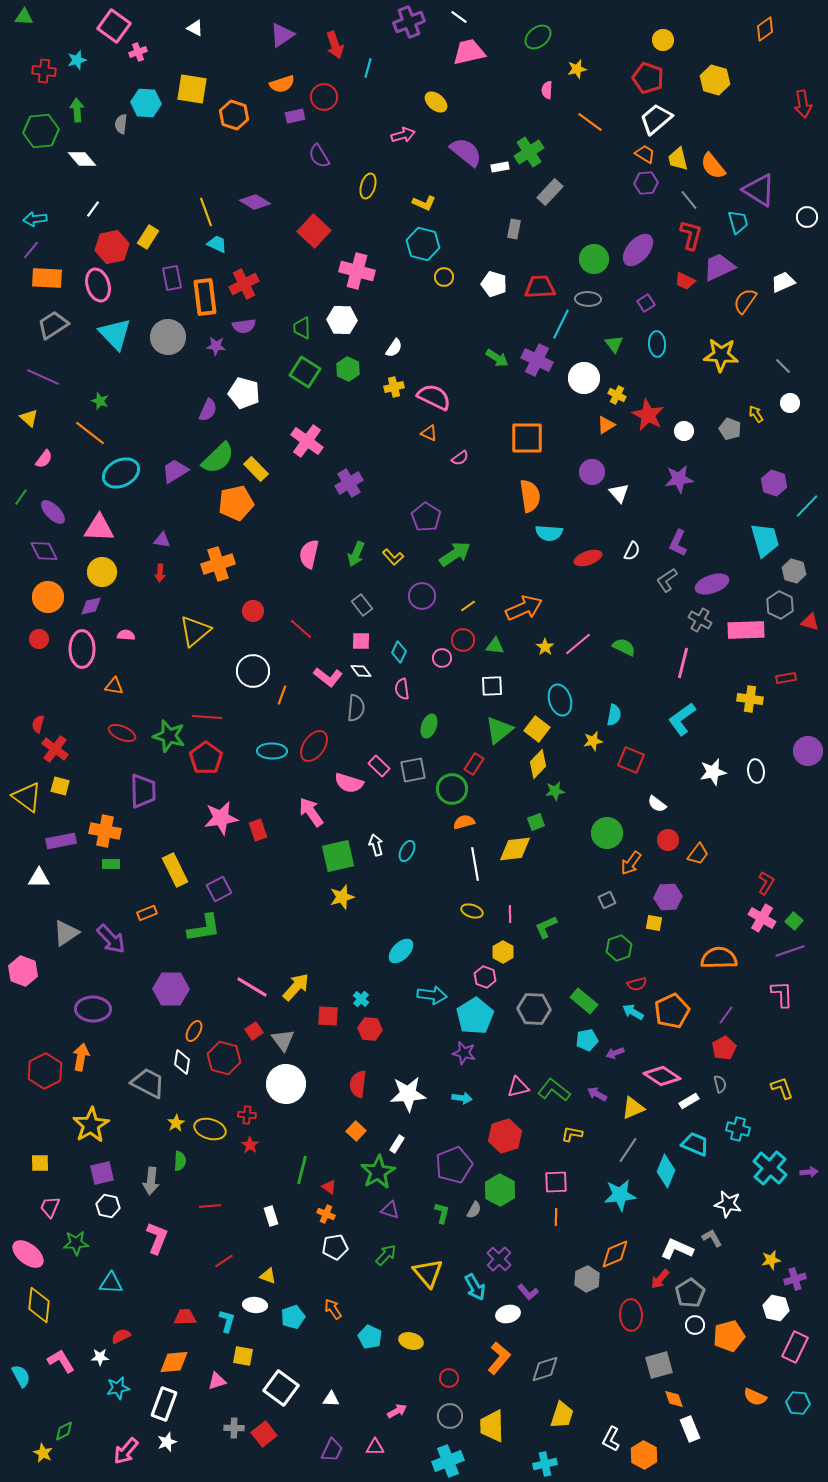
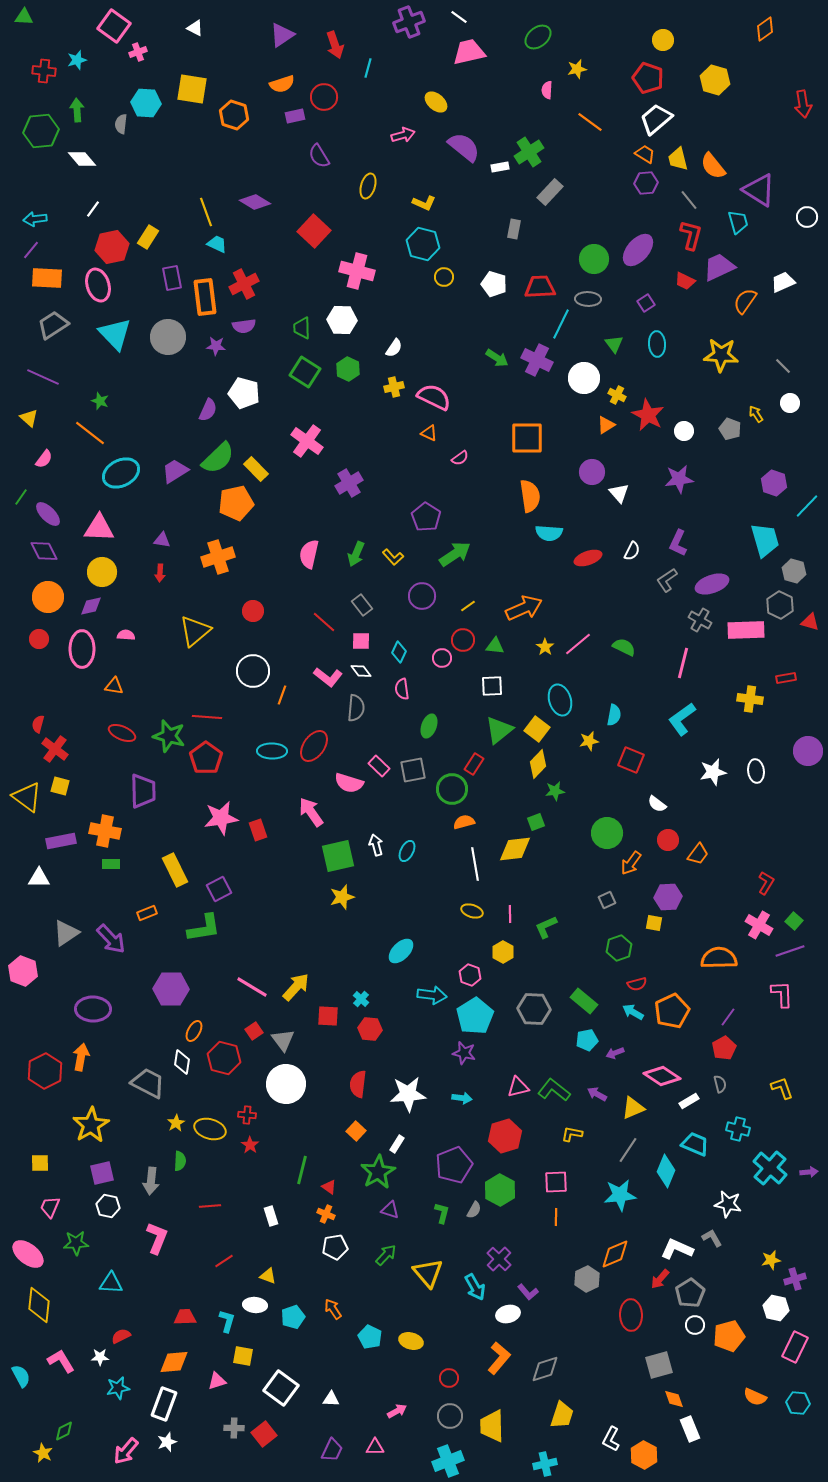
purple semicircle at (466, 152): moved 2 px left, 5 px up
purple ellipse at (53, 512): moved 5 px left, 2 px down
orange cross at (218, 564): moved 7 px up
red line at (301, 629): moved 23 px right, 7 px up
yellow star at (593, 741): moved 4 px left
pink cross at (762, 918): moved 3 px left, 7 px down
pink hexagon at (485, 977): moved 15 px left, 2 px up
purple line at (726, 1015): moved 2 px right, 2 px down
